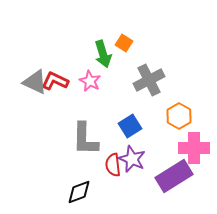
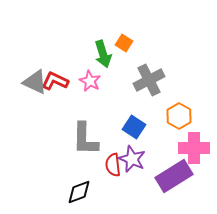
blue square: moved 4 px right, 1 px down; rotated 25 degrees counterclockwise
